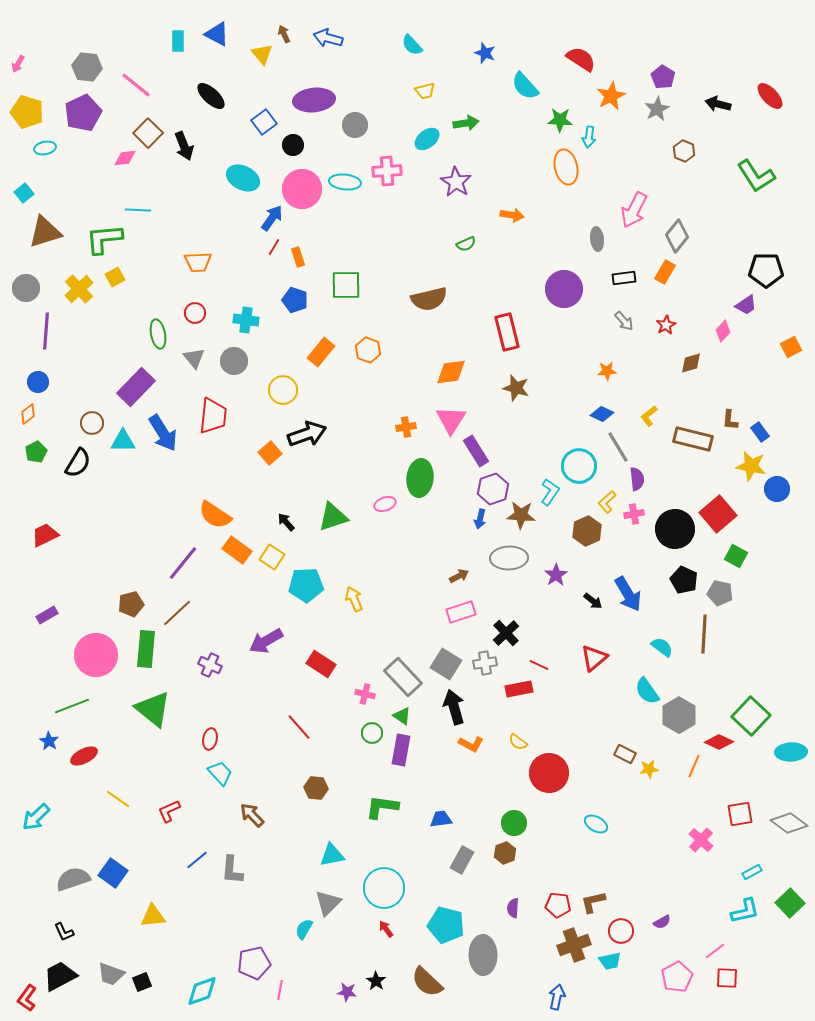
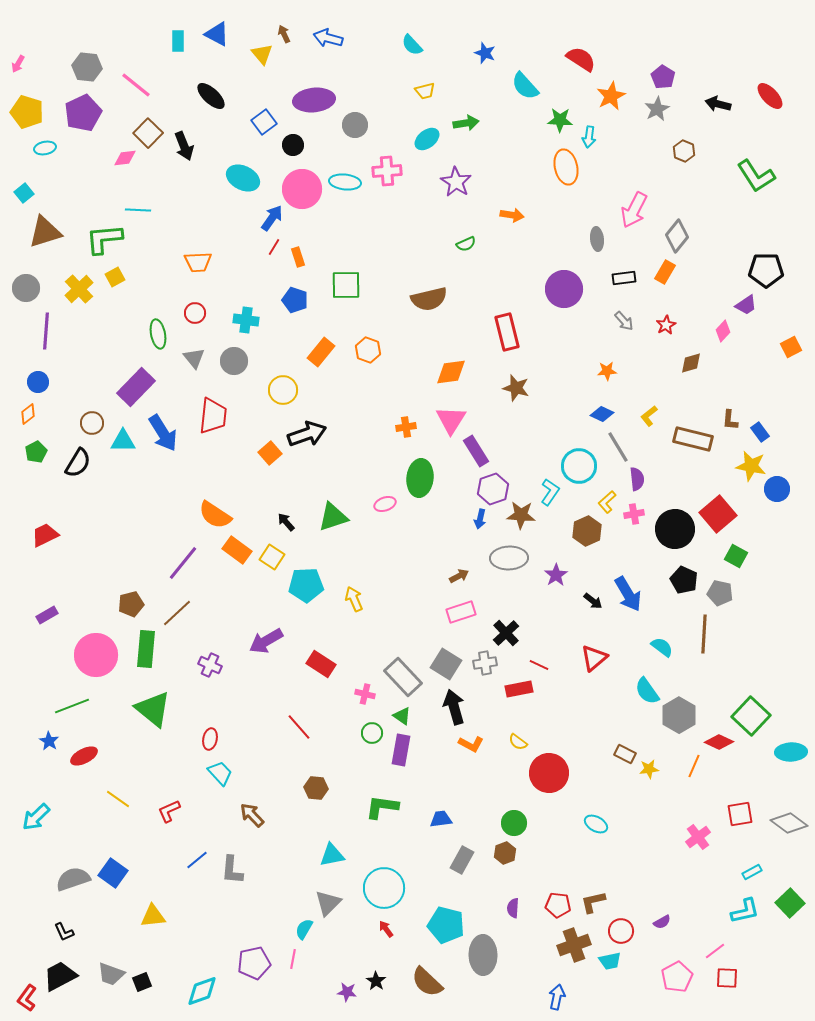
pink cross at (701, 840): moved 3 px left, 3 px up; rotated 10 degrees clockwise
pink line at (280, 990): moved 13 px right, 31 px up
